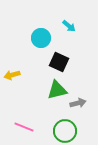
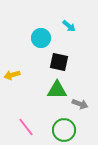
black square: rotated 12 degrees counterclockwise
green triangle: rotated 15 degrees clockwise
gray arrow: moved 2 px right, 1 px down; rotated 35 degrees clockwise
pink line: moved 2 px right; rotated 30 degrees clockwise
green circle: moved 1 px left, 1 px up
